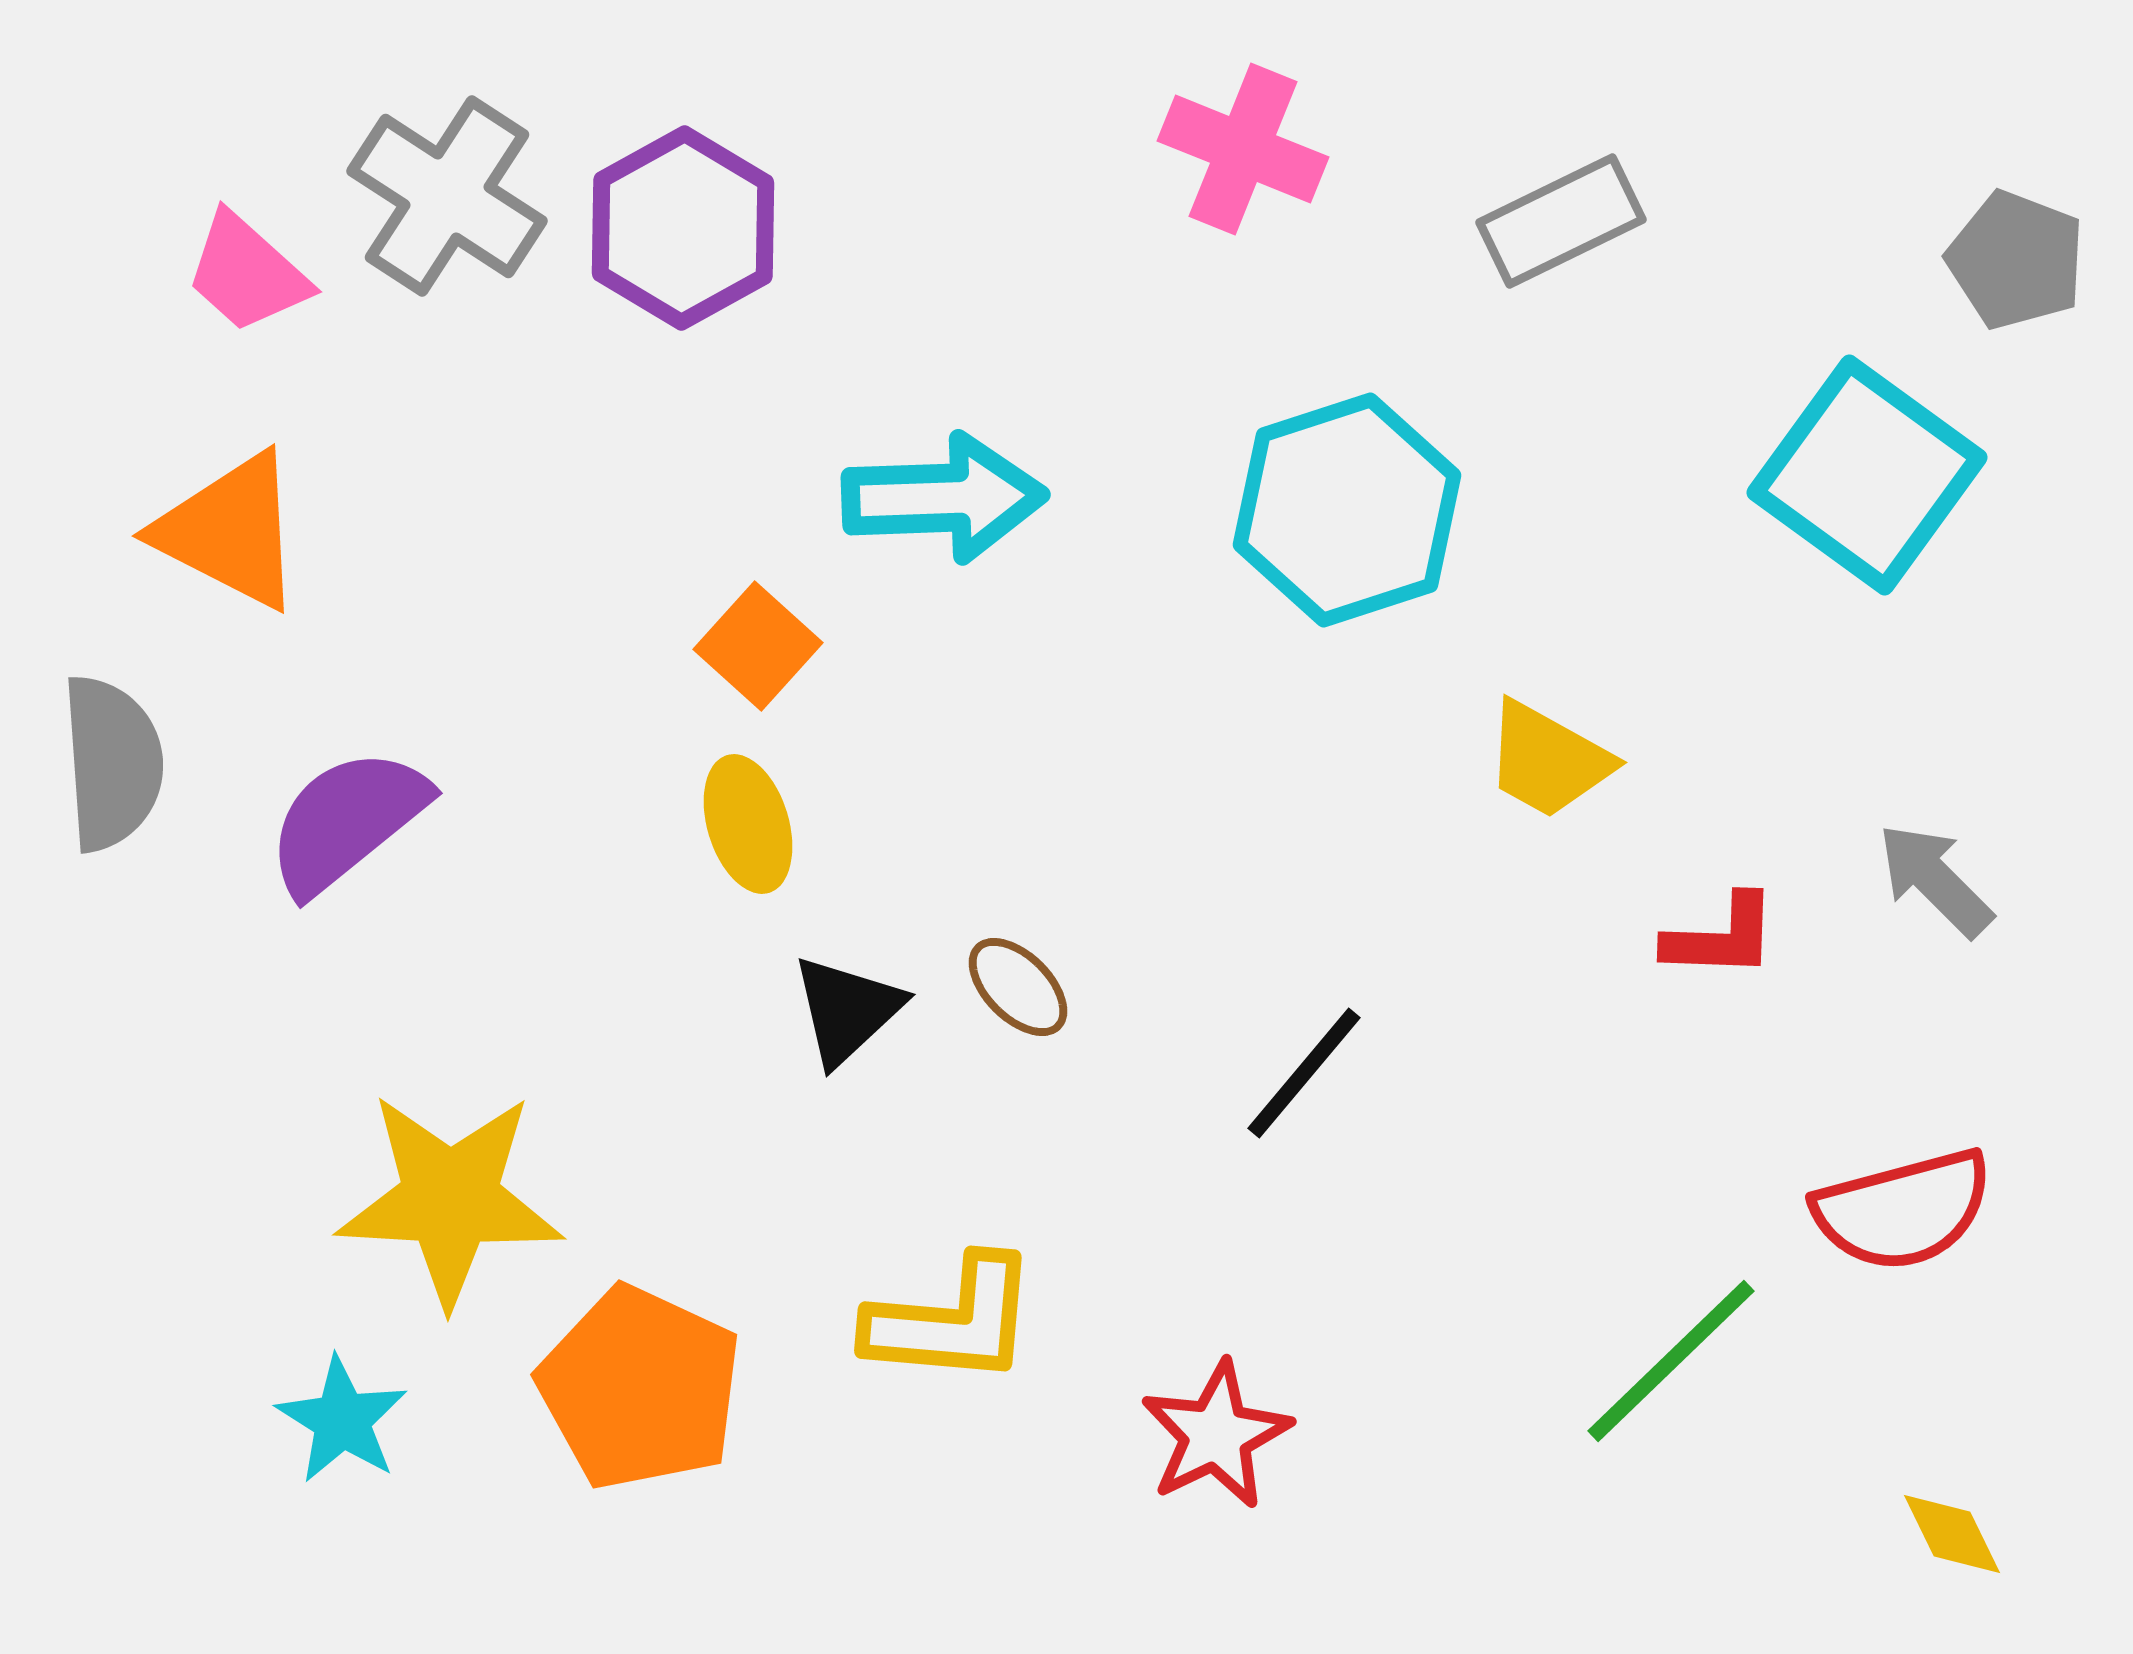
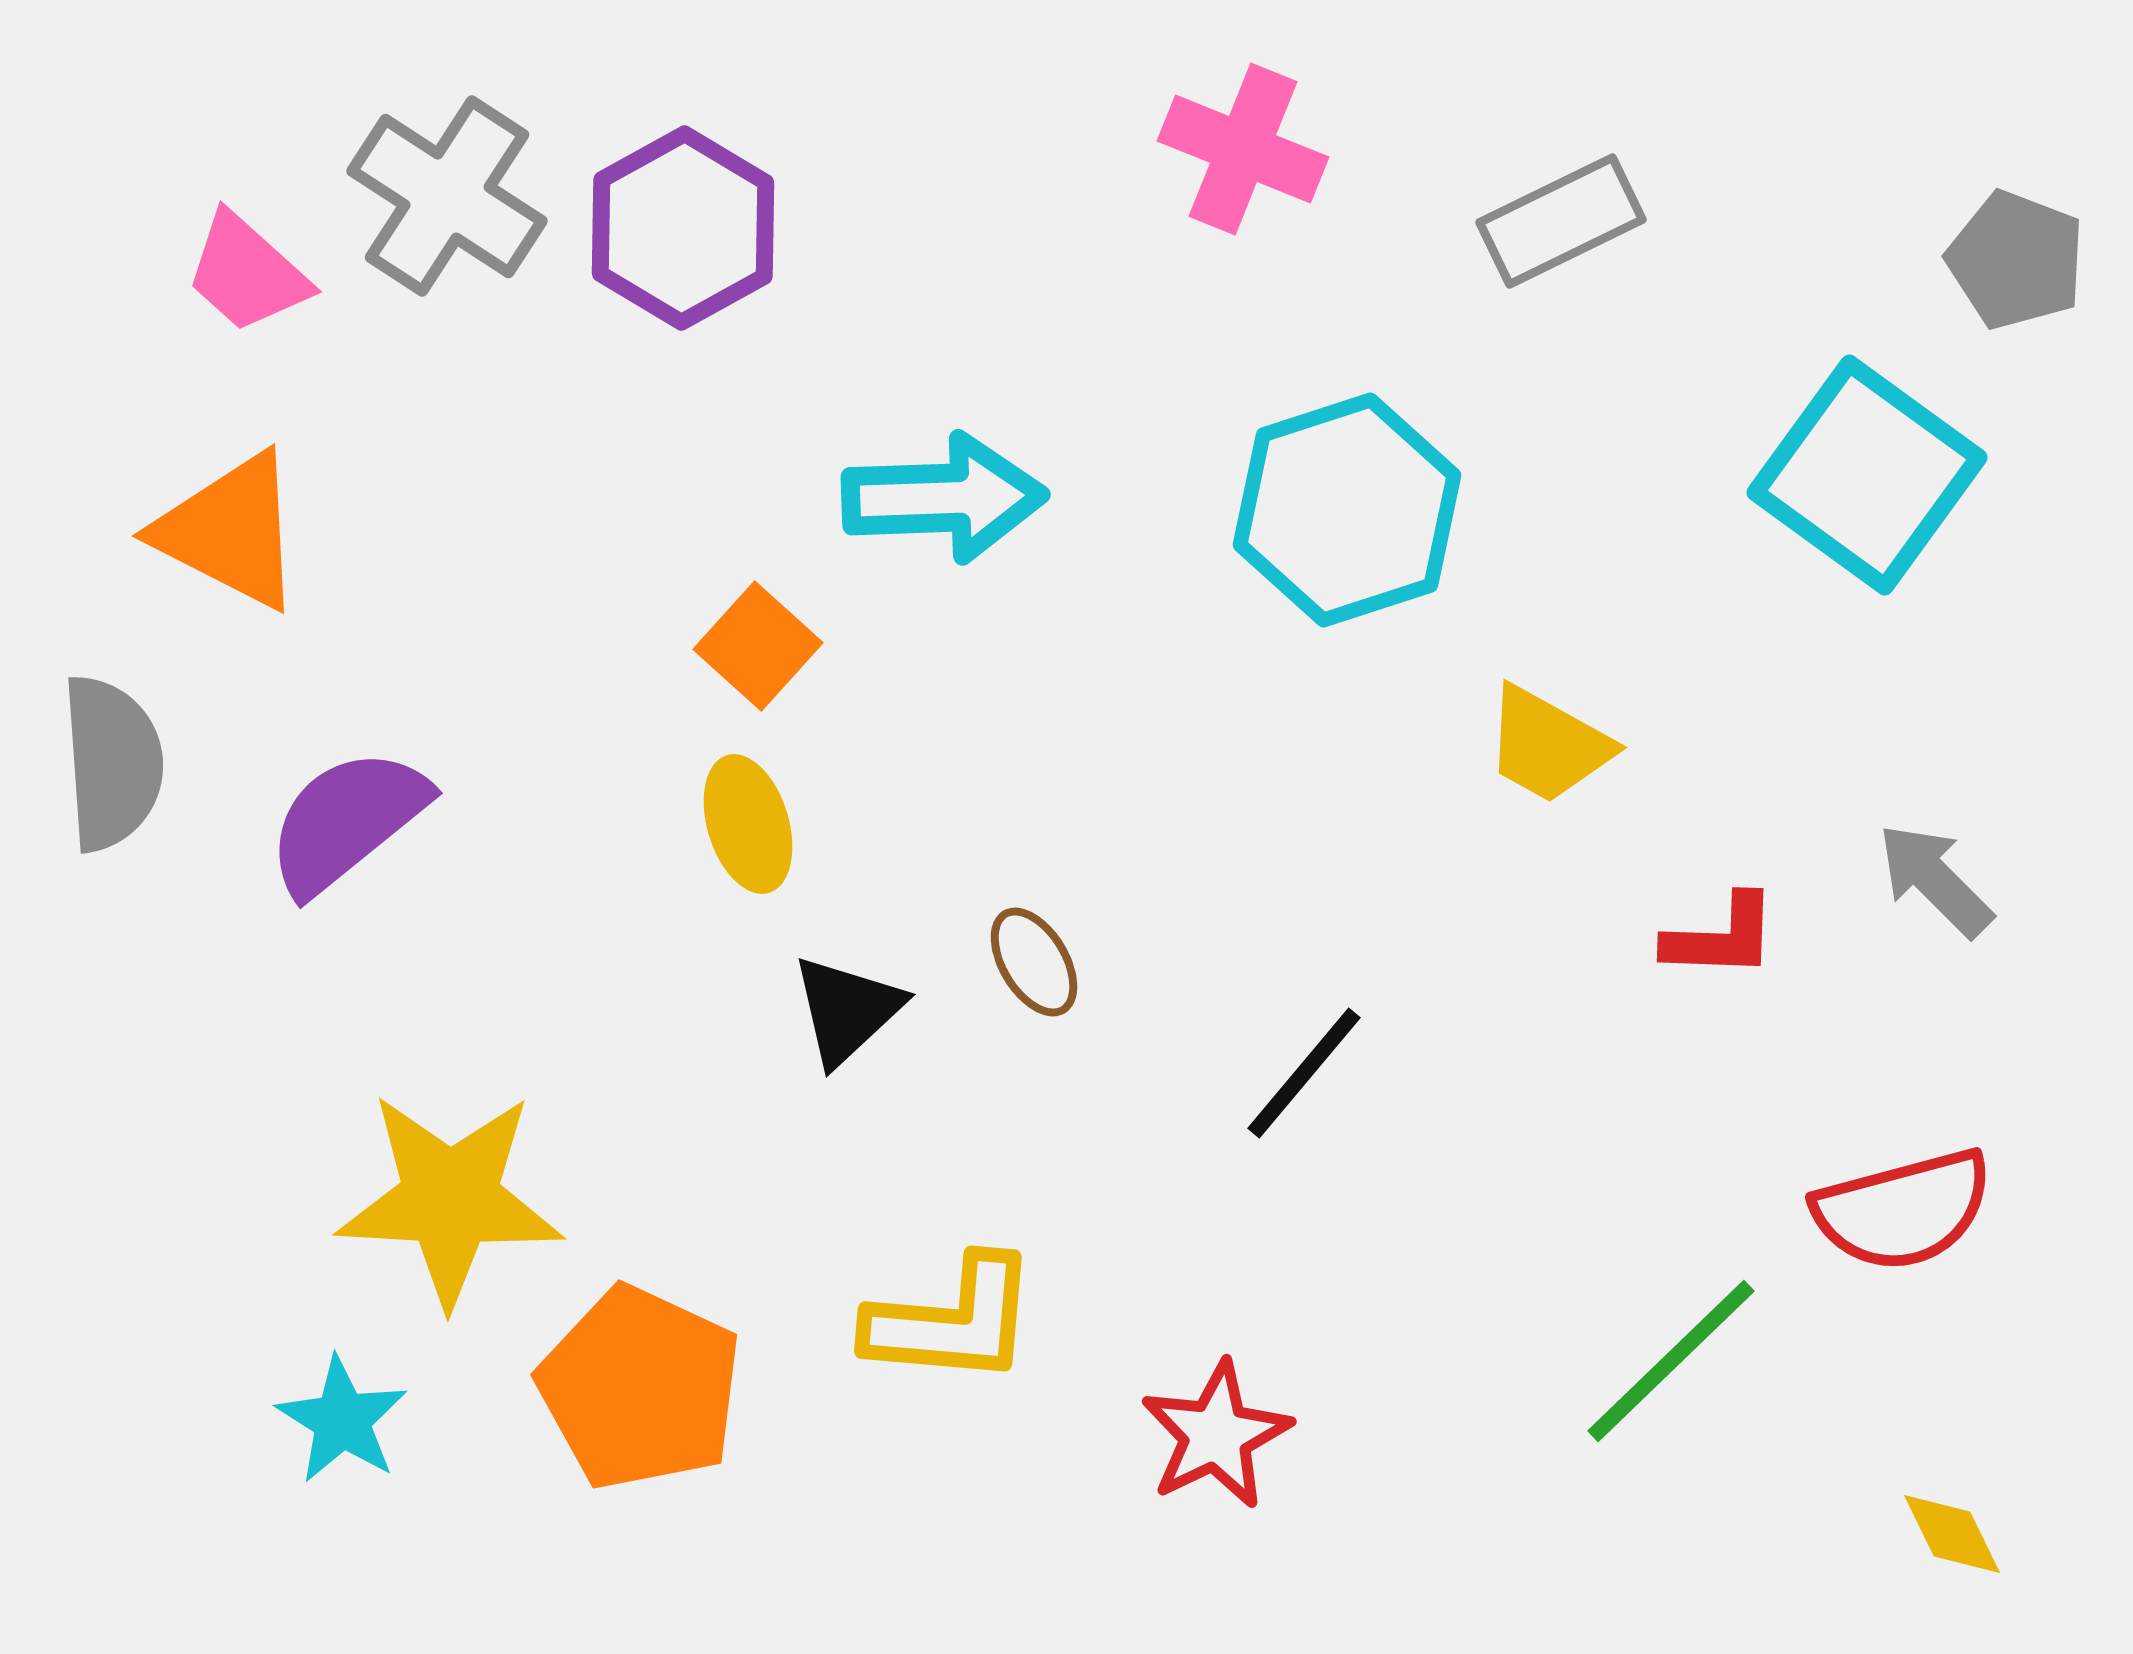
yellow trapezoid: moved 15 px up
brown ellipse: moved 16 px right, 25 px up; rotated 14 degrees clockwise
